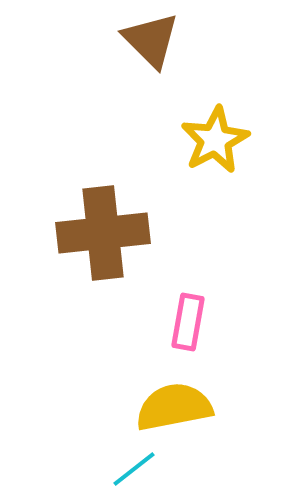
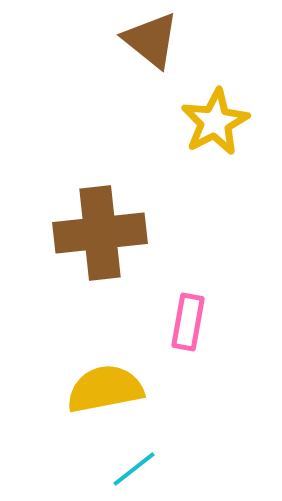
brown triangle: rotated 6 degrees counterclockwise
yellow star: moved 18 px up
brown cross: moved 3 px left
yellow semicircle: moved 69 px left, 18 px up
